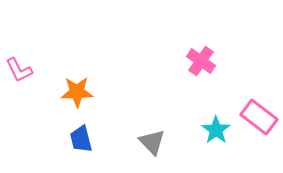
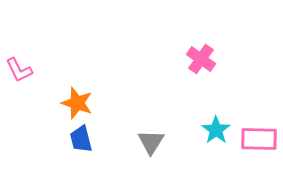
pink cross: moved 2 px up
orange star: moved 11 px down; rotated 20 degrees clockwise
pink rectangle: moved 22 px down; rotated 36 degrees counterclockwise
gray triangle: moved 1 px left; rotated 16 degrees clockwise
